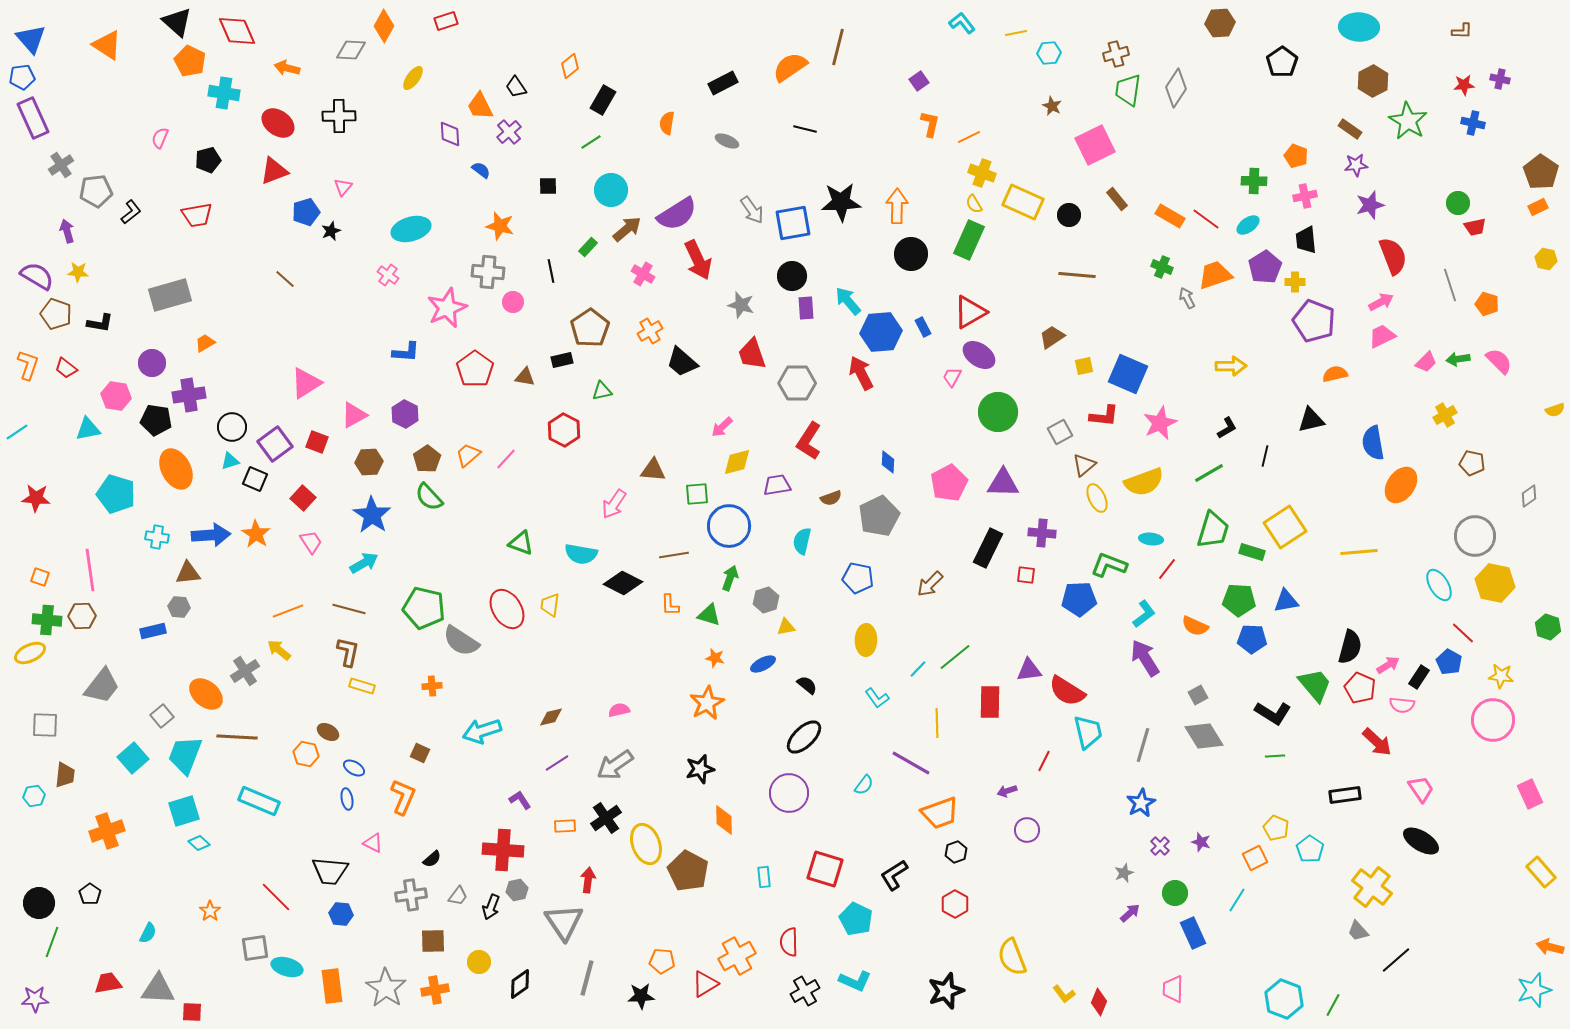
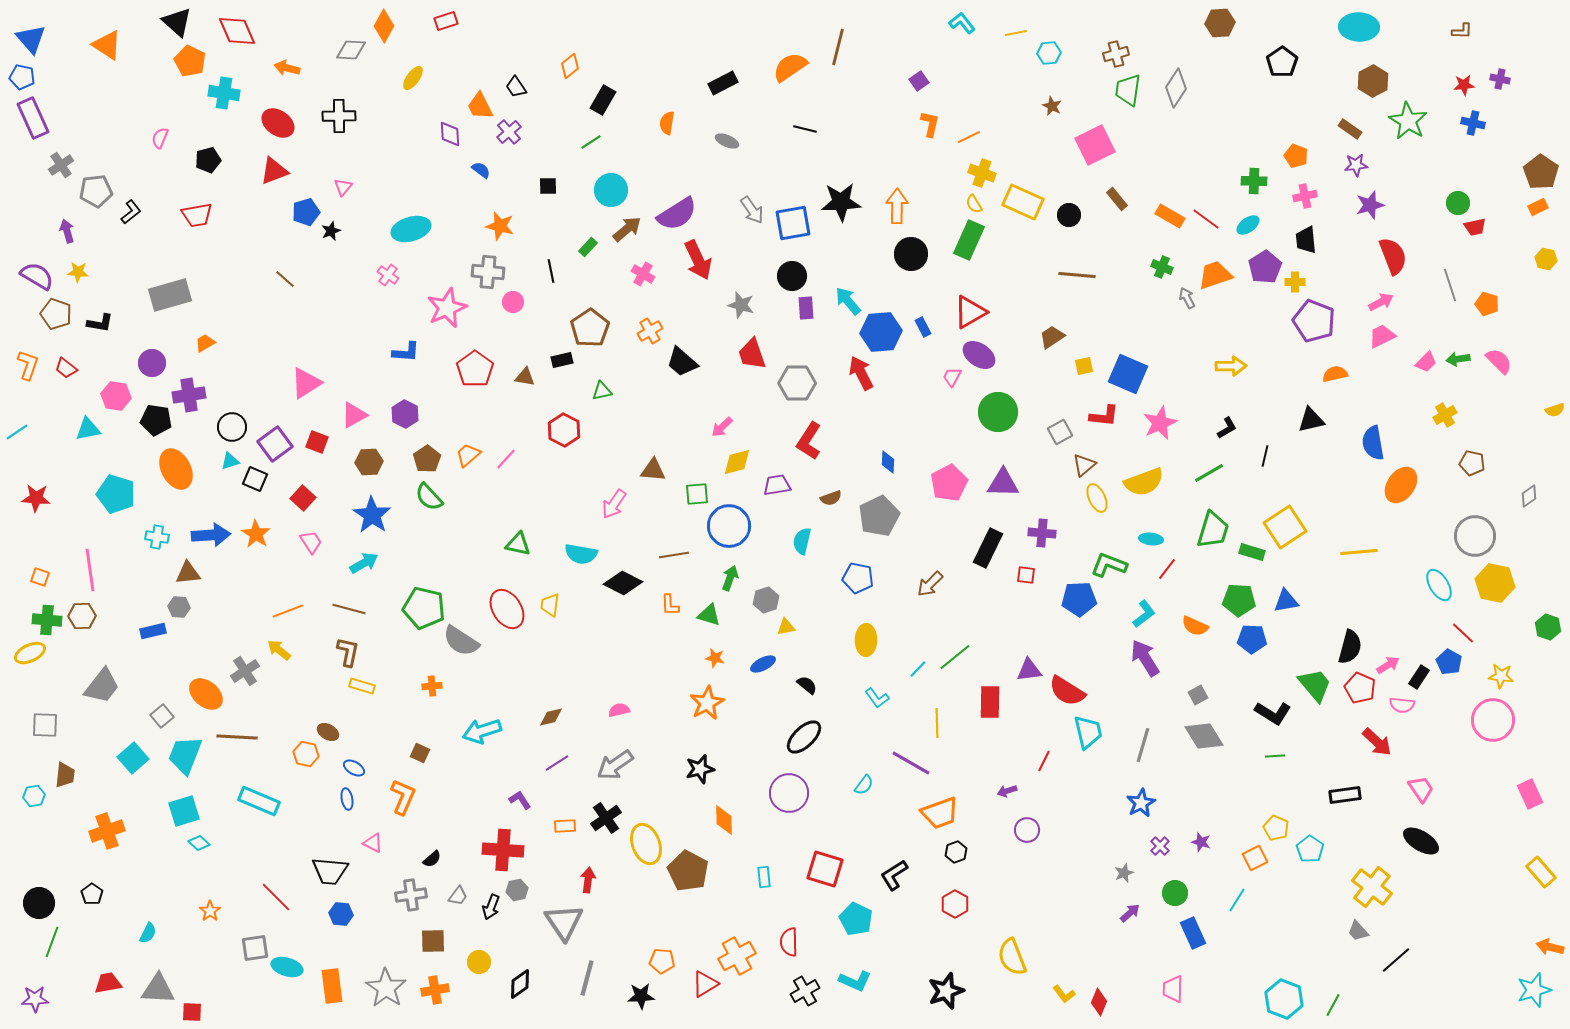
blue pentagon at (22, 77): rotated 20 degrees clockwise
green triangle at (521, 543): moved 3 px left, 1 px down; rotated 8 degrees counterclockwise
black pentagon at (90, 894): moved 2 px right
